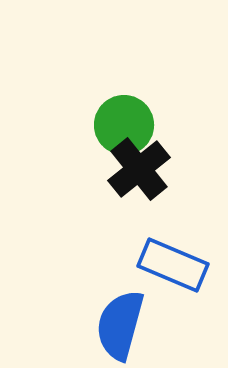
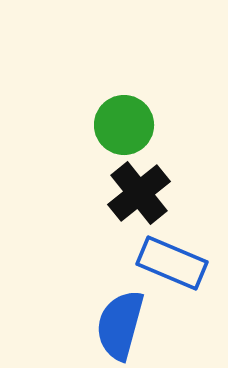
black cross: moved 24 px down
blue rectangle: moved 1 px left, 2 px up
